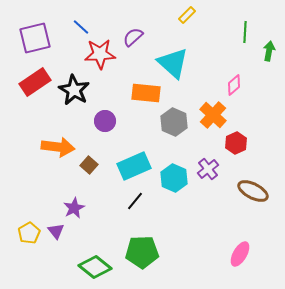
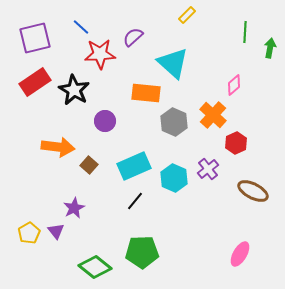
green arrow: moved 1 px right, 3 px up
